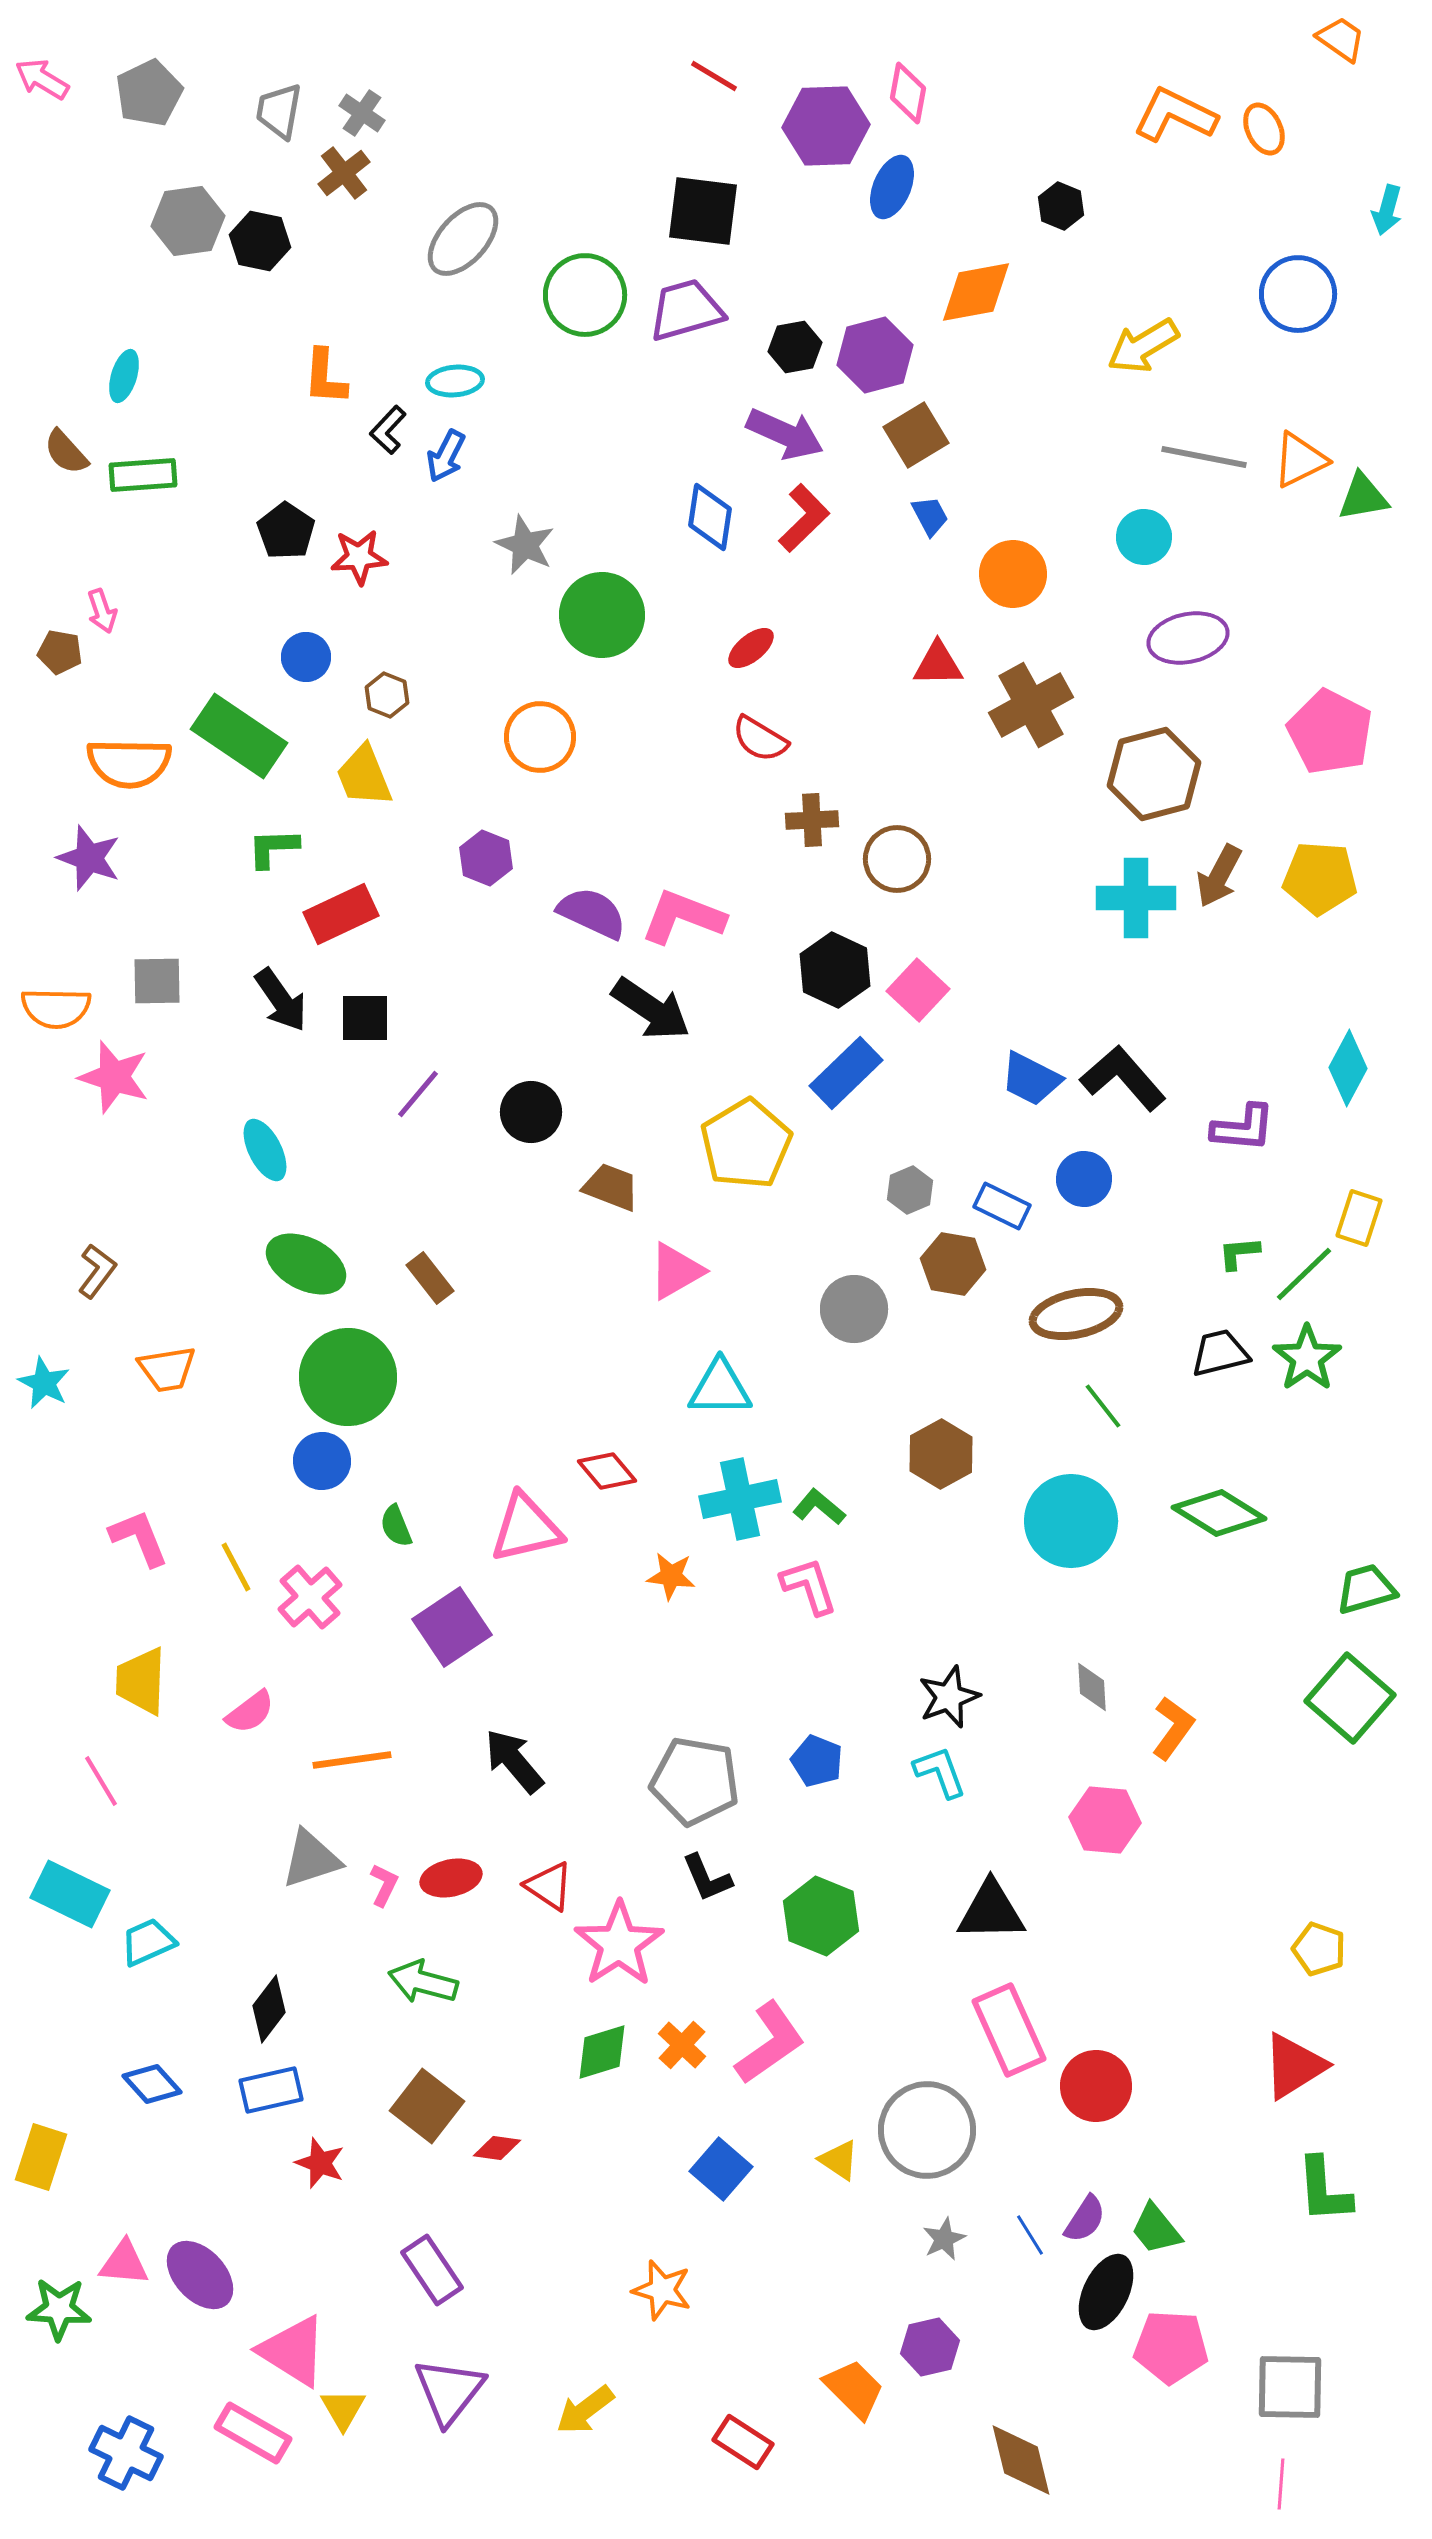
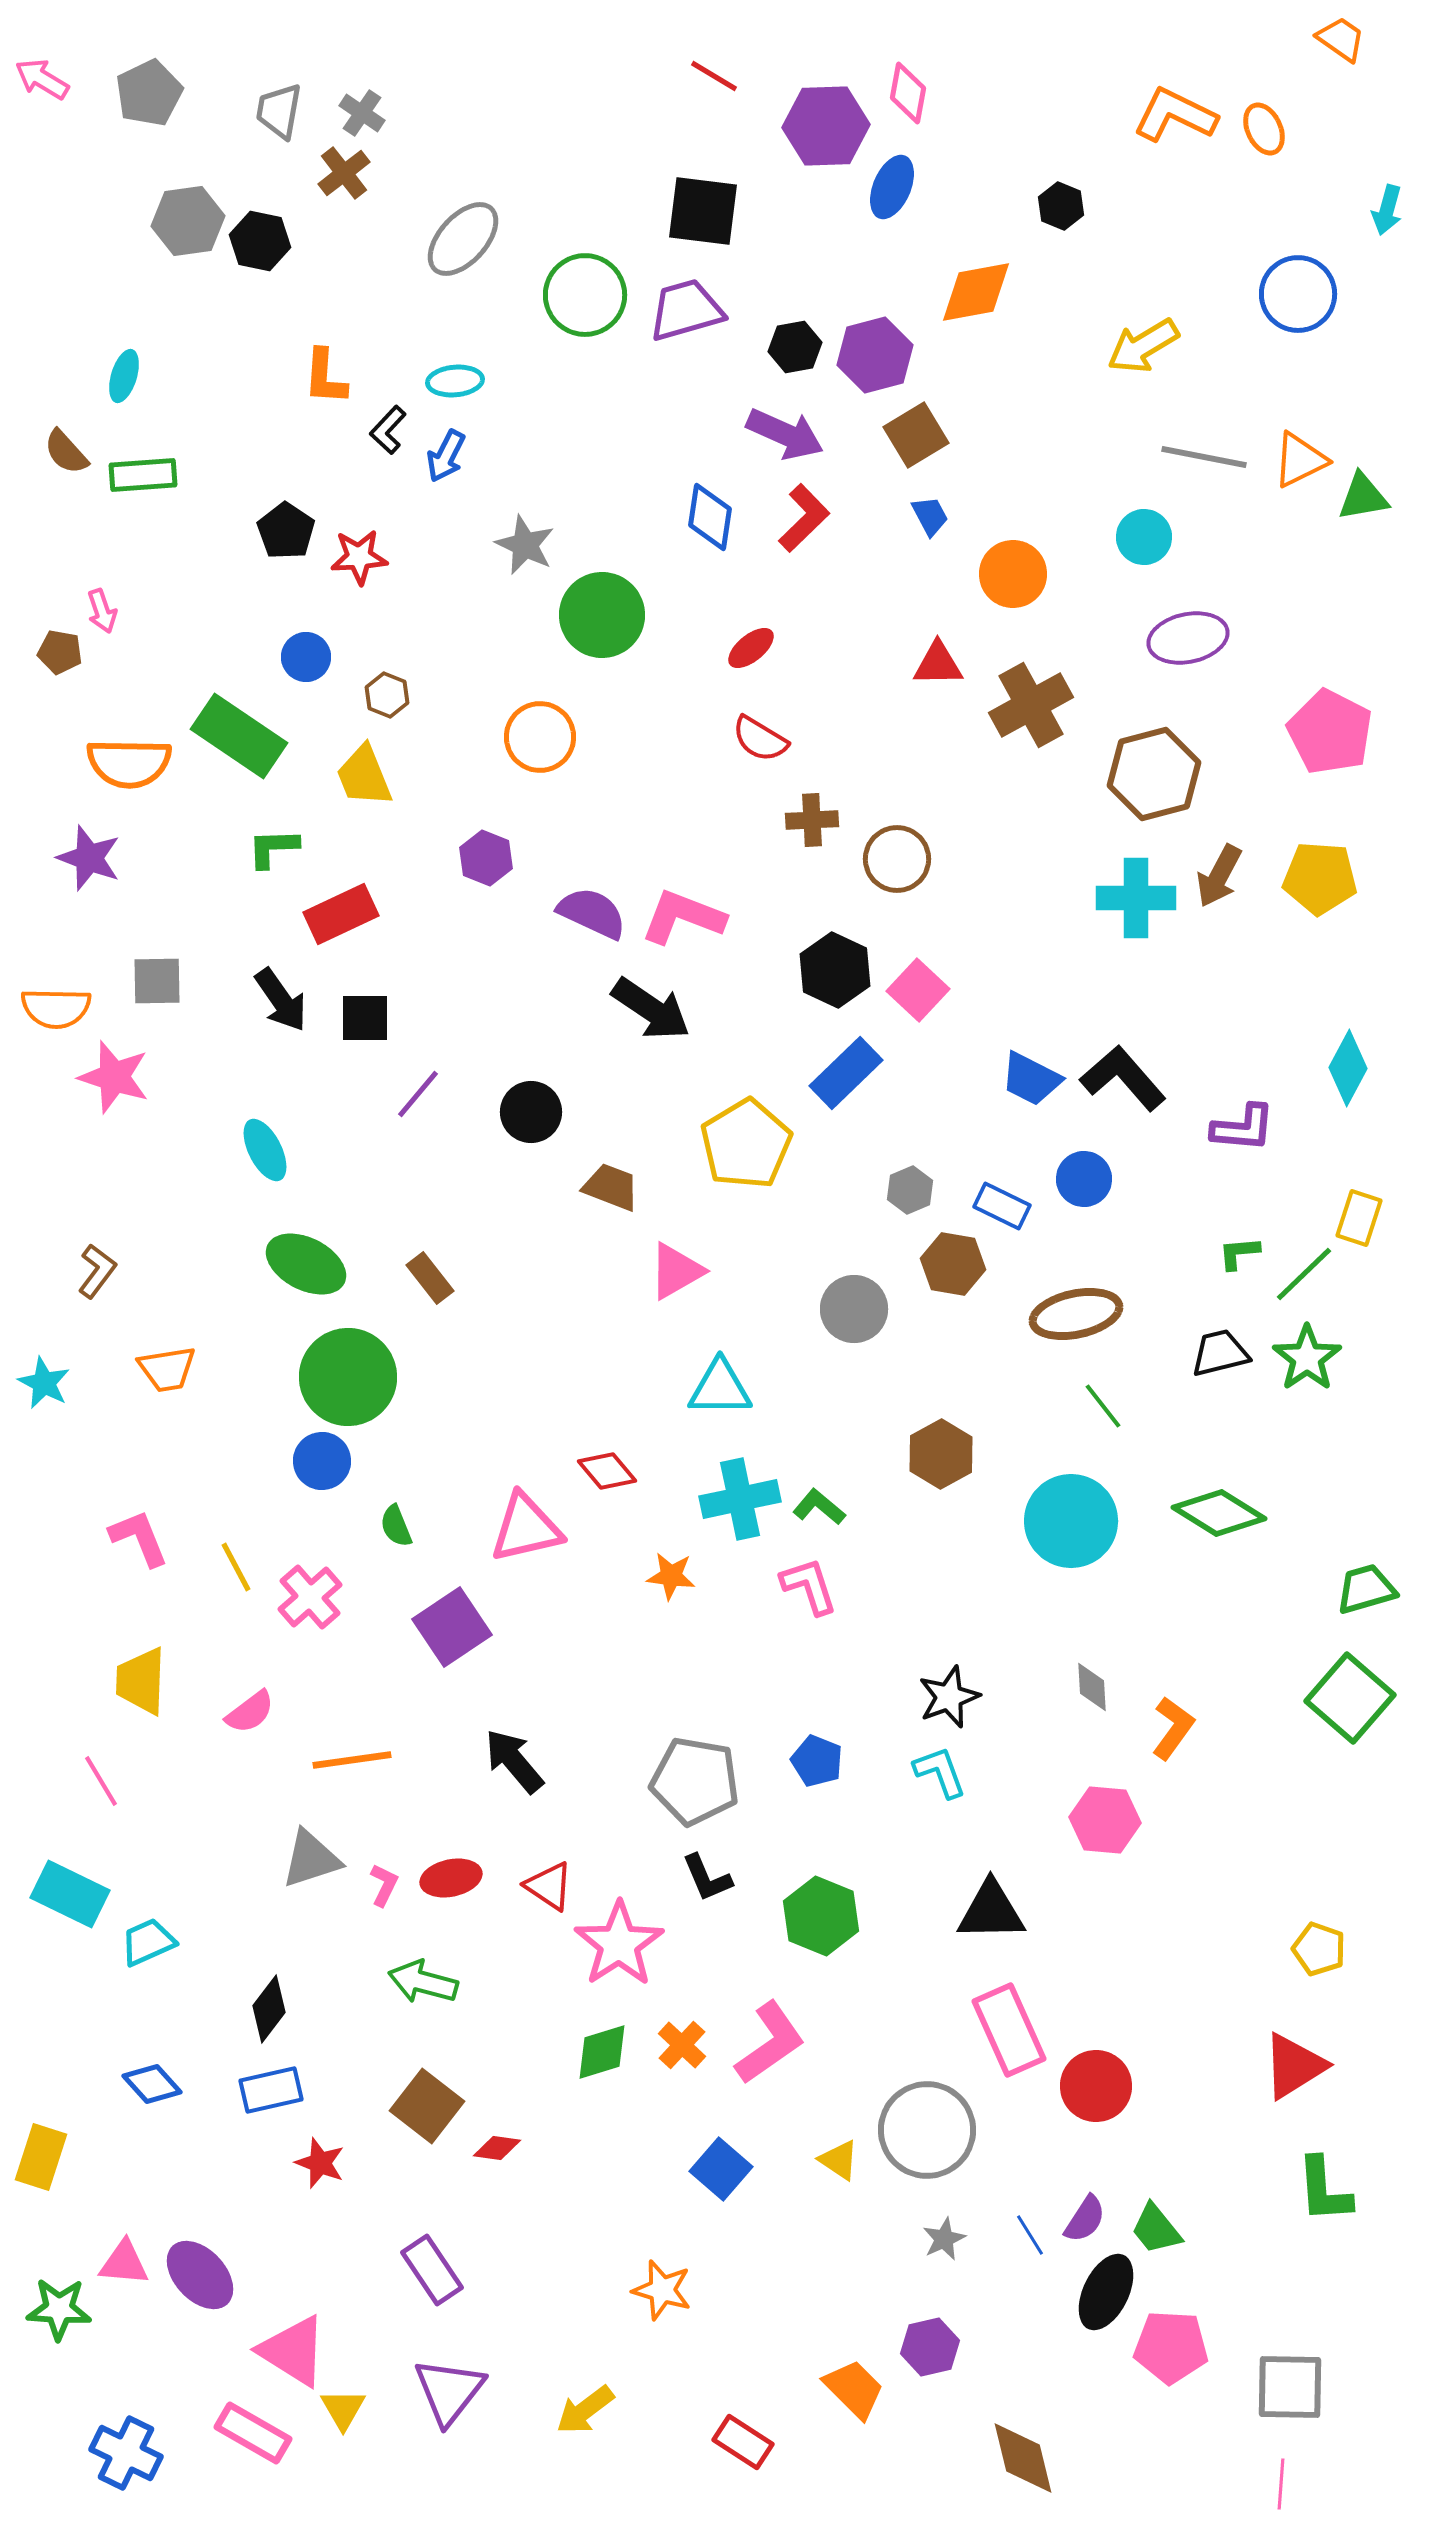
brown diamond at (1021, 2460): moved 2 px right, 2 px up
